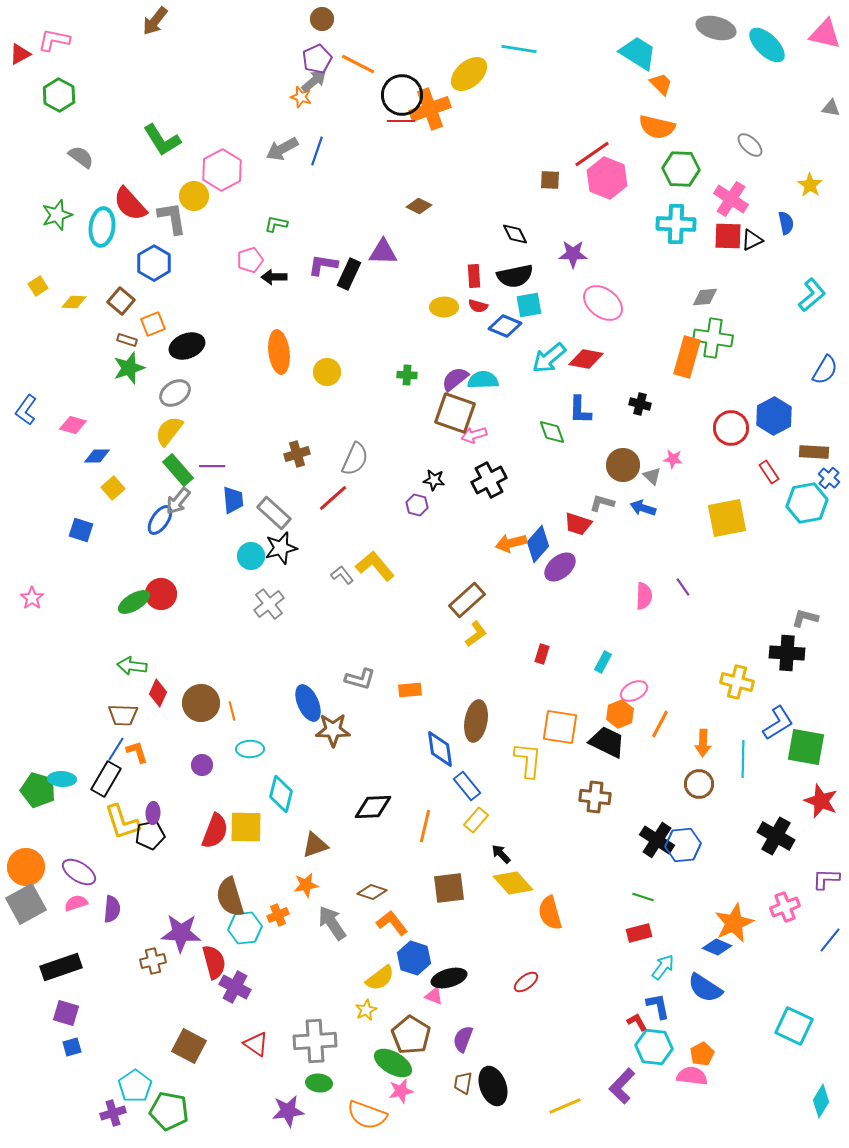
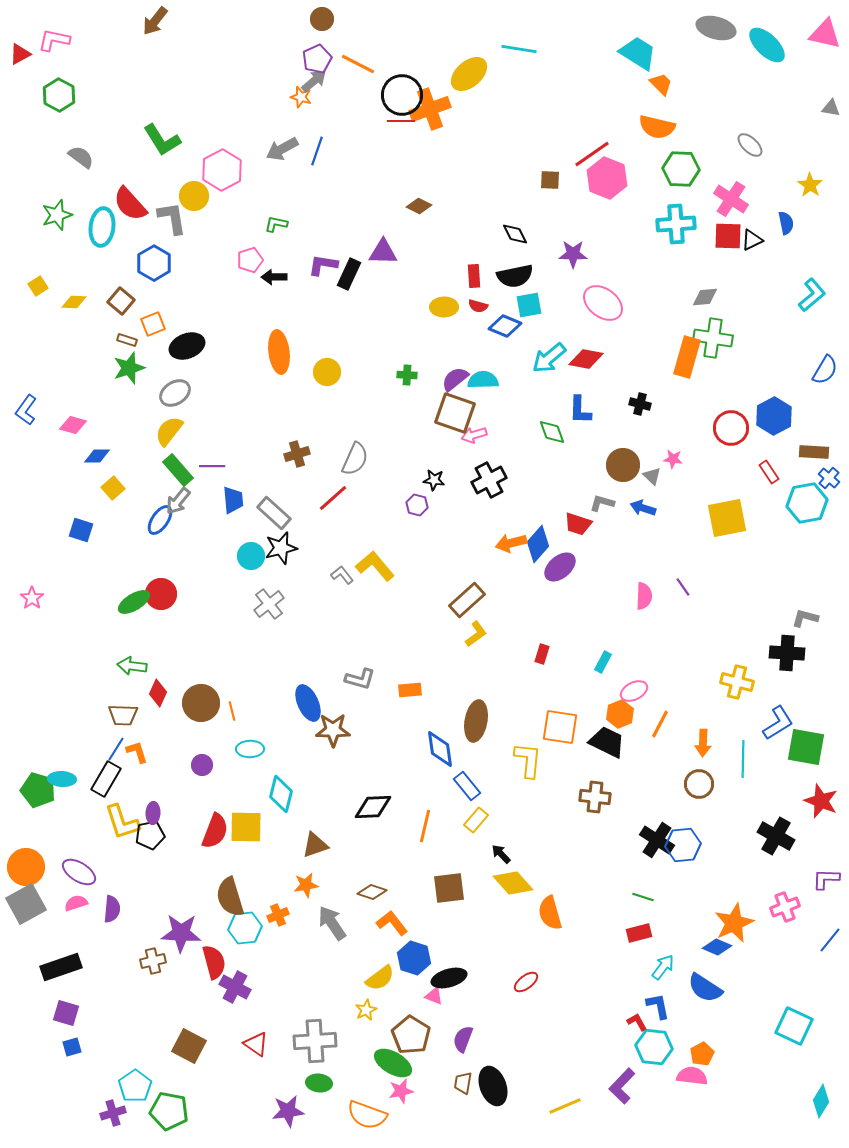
cyan cross at (676, 224): rotated 6 degrees counterclockwise
